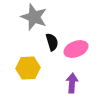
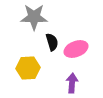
gray star: rotated 20 degrees counterclockwise
